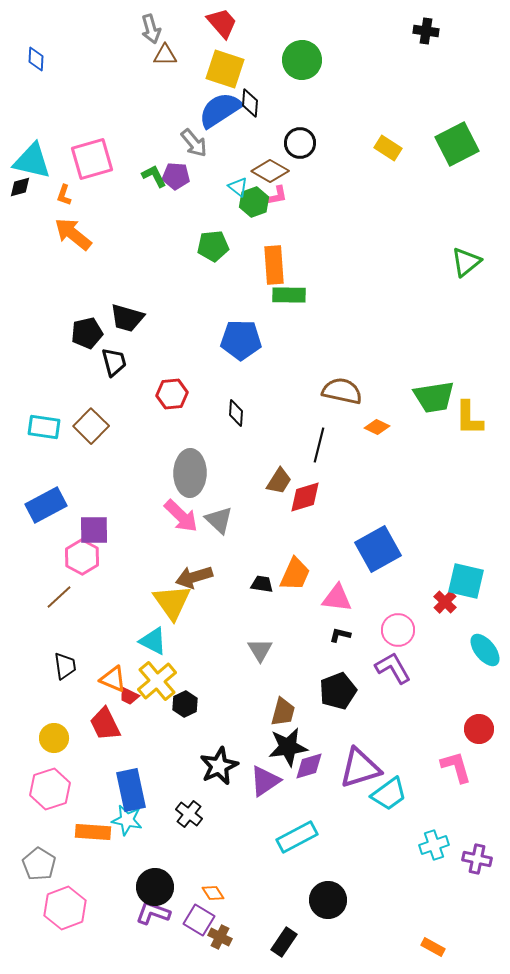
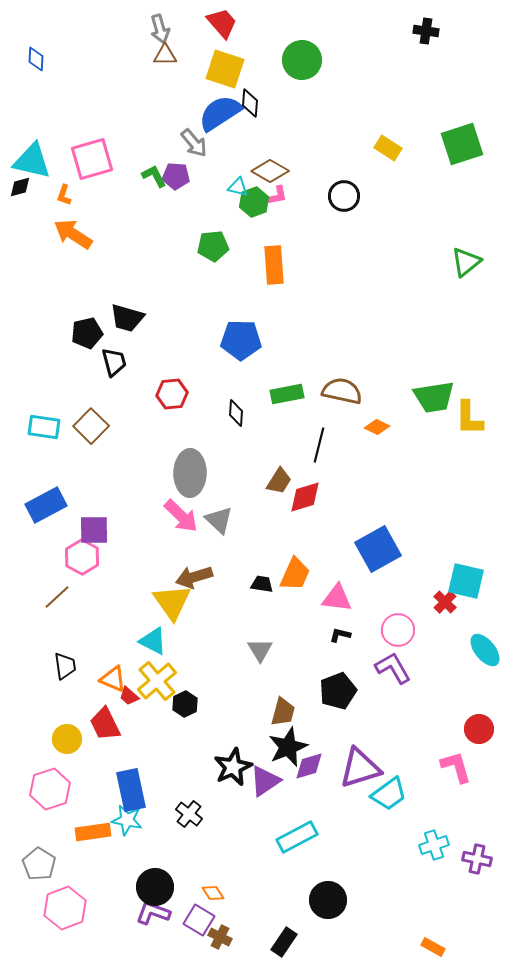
gray arrow at (151, 29): moved 9 px right
blue semicircle at (220, 110): moved 3 px down
black circle at (300, 143): moved 44 px right, 53 px down
green square at (457, 144): moved 5 px right; rotated 9 degrees clockwise
cyan triangle at (238, 187): rotated 25 degrees counterclockwise
orange arrow at (73, 234): rotated 6 degrees counterclockwise
green rectangle at (289, 295): moved 2 px left, 99 px down; rotated 12 degrees counterclockwise
brown line at (59, 597): moved 2 px left
red trapezoid at (129, 696): rotated 15 degrees clockwise
yellow circle at (54, 738): moved 13 px right, 1 px down
black star at (288, 747): rotated 15 degrees counterclockwise
black star at (219, 766): moved 14 px right, 1 px down
orange rectangle at (93, 832): rotated 12 degrees counterclockwise
